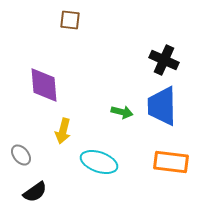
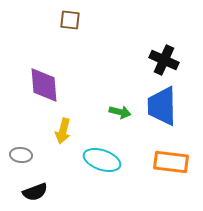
green arrow: moved 2 px left
gray ellipse: rotated 45 degrees counterclockwise
cyan ellipse: moved 3 px right, 2 px up
black semicircle: rotated 15 degrees clockwise
